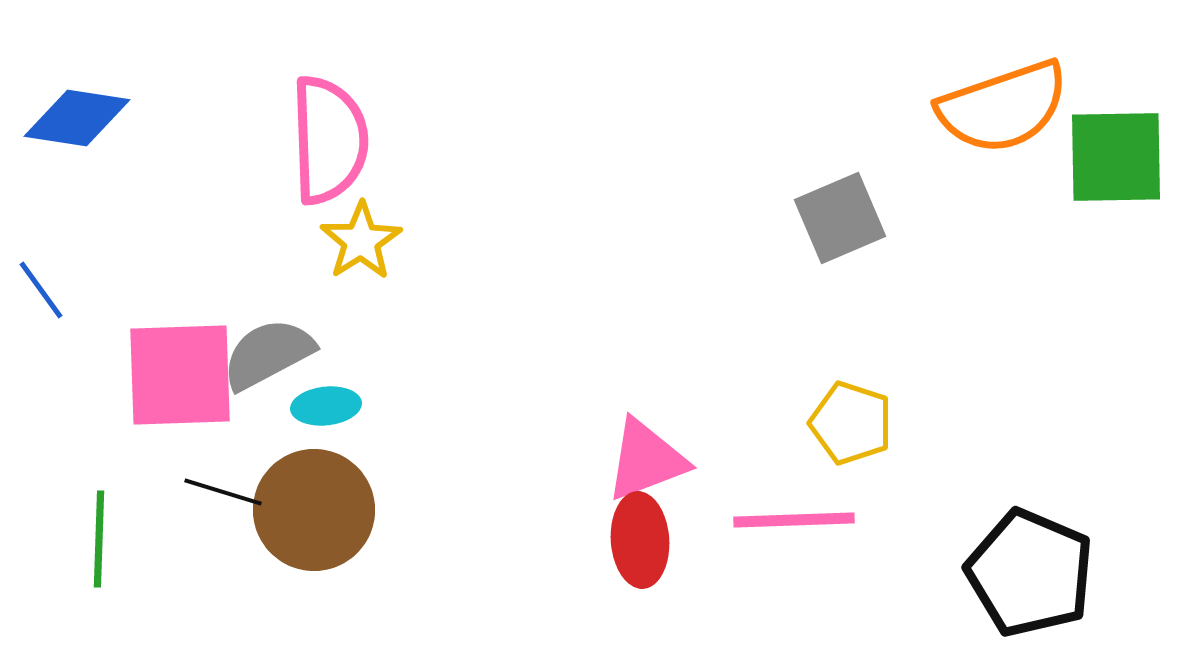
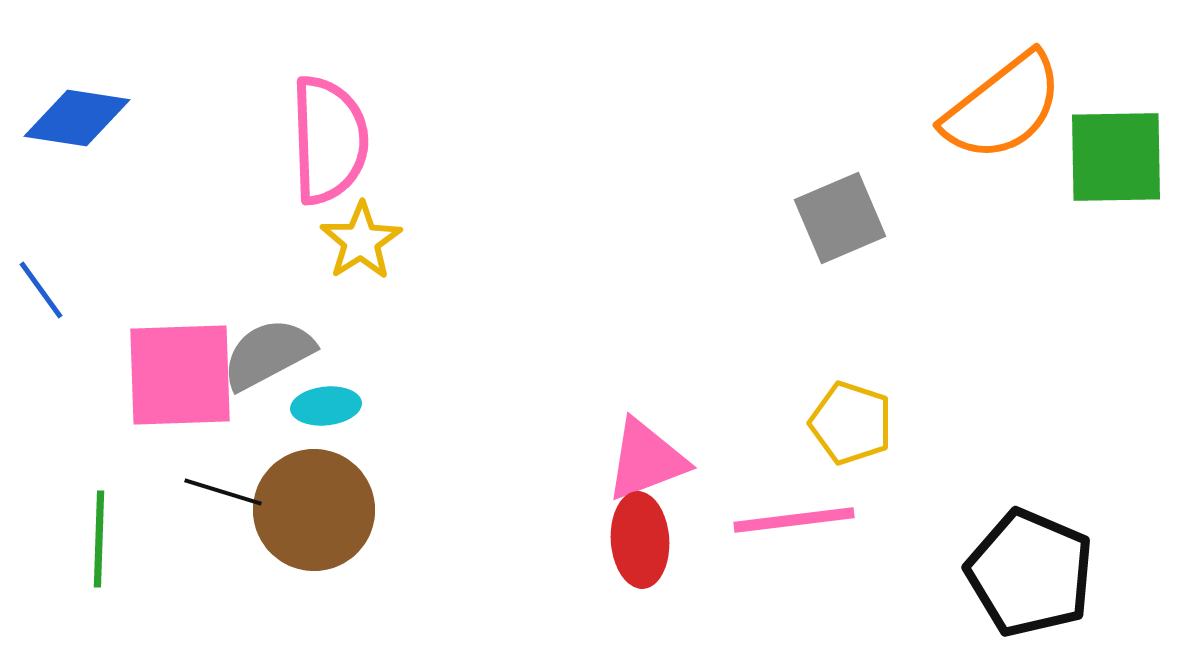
orange semicircle: rotated 19 degrees counterclockwise
pink line: rotated 5 degrees counterclockwise
